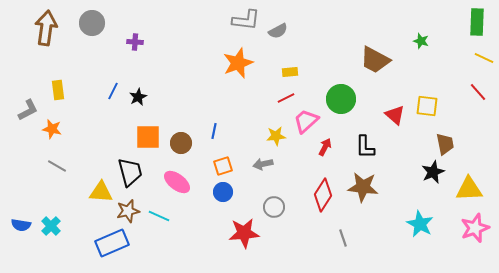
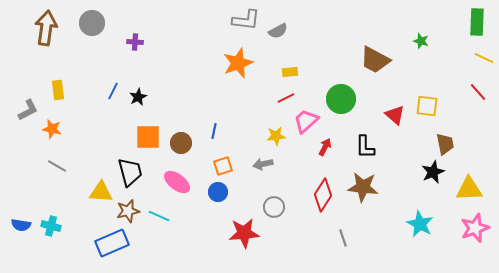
blue circle at (223, 192): moved 5 px left
cyan cross at (51, 226): rotated 30 degrees counterclockwise
